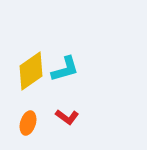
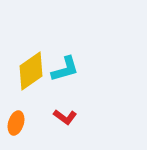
red L-shape: moved 2 px left
orange ellipse: moved 12 px left
